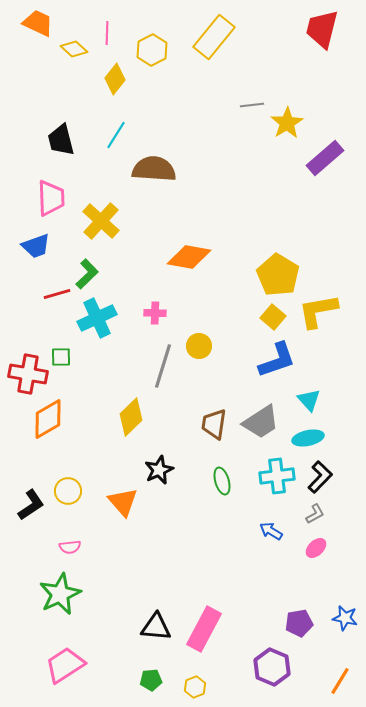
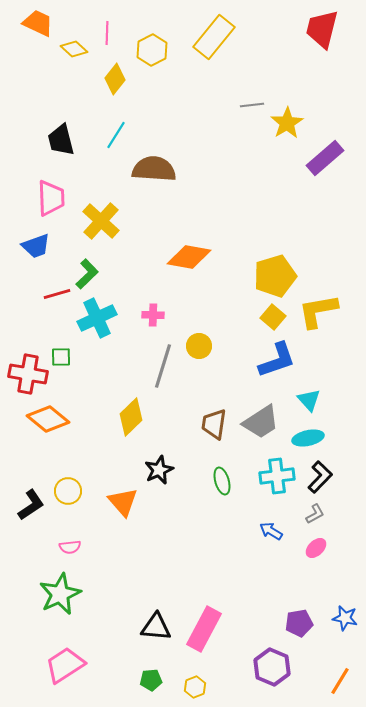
yellow pentagon at (278, 275): moved 3 px left, 1 px down; rotated 24 degrees clockwise
pink cross at (155, 313): moved 2 px left, 2 px down
orange diamond at (48, 419): rotated 69 degrees clockwise
